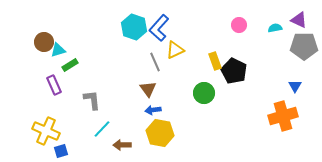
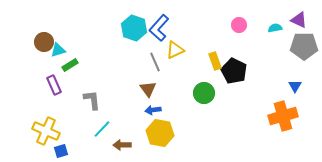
cyan hexagon: moved 1 px down
